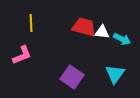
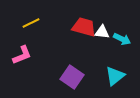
yellow line: rotated 66 degrees clockwise
cyan triangle: moved 2 px down; rotated 15 degrees clockwise
